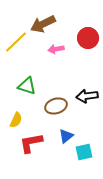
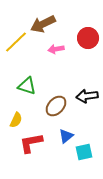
brown ellipse: rotated 30 degrees counterclockwise
